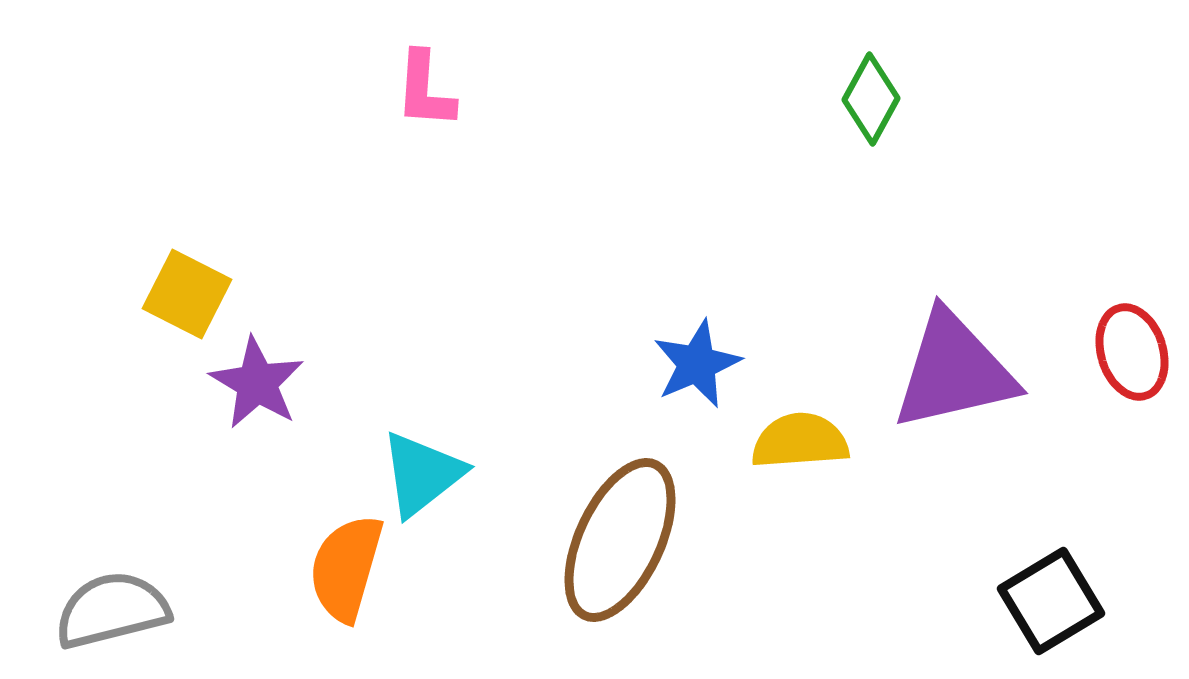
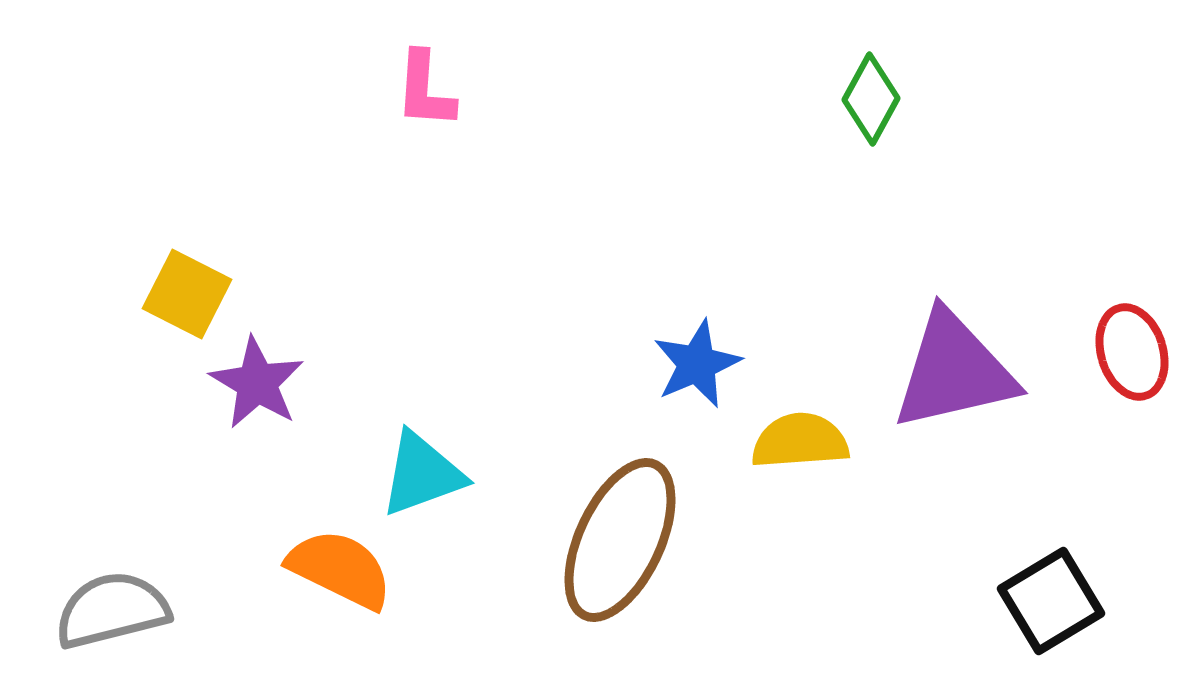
cyan triangle: rotated 18 degrees clockwise
orange semicircle: moved 6 px left, 1 px down; rotated 100 degrees clockwise
